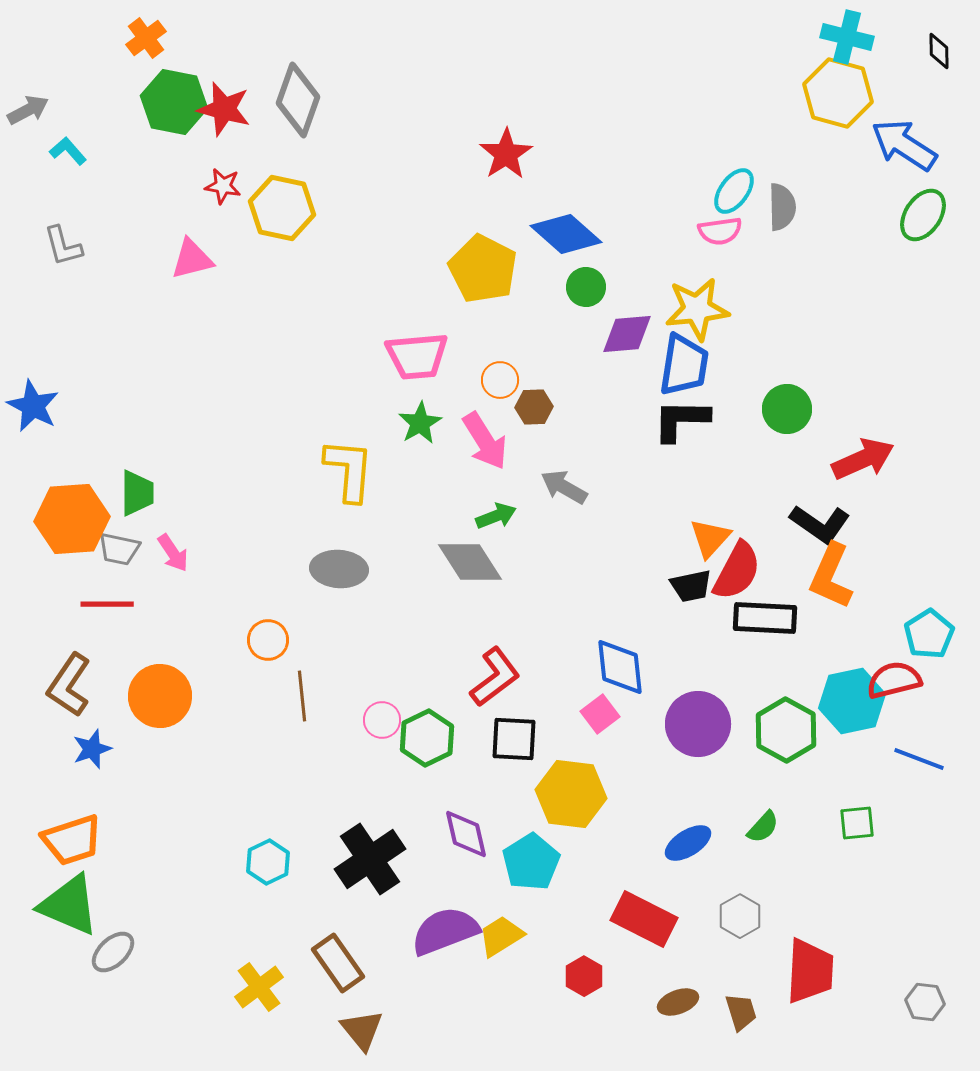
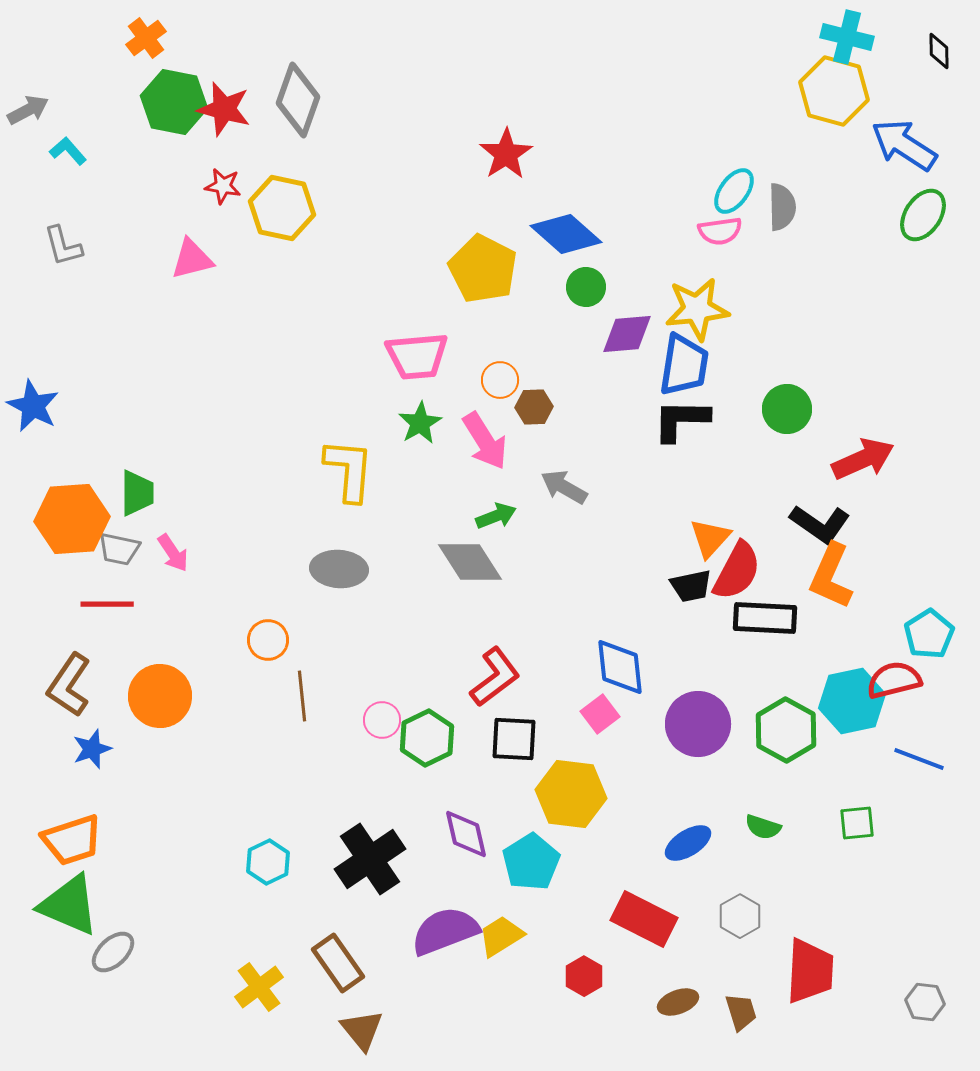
yellow hexagon at (838, 93): moved 4 px left, 2 px up
green semicircle at (763, 827): rotated 66 degrees clockwise
